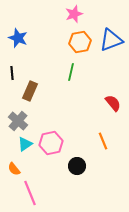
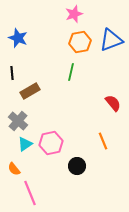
brown rectangle: rotated 36 degrees clockwise
